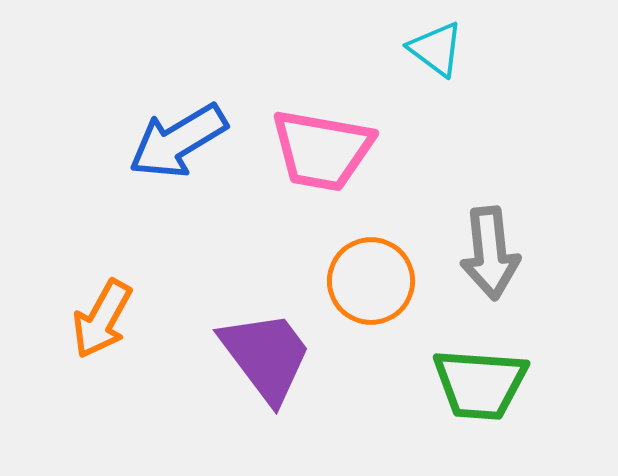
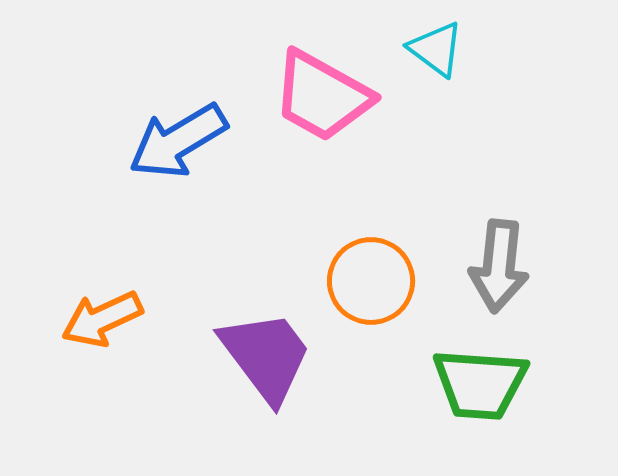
pink trapezoid: moved 54 px up; rotated 19 degrees clockwise
gray arrow: moved 9 px right, 13 px down; rotated 12 degrees clockwise
orange arrow: rotated 36 degrees clockwise
